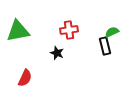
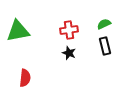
green semicircle: moved 8 px left, 8 px up
black star: moved 12 px right
red semicircle: rotated 18 degrees counterclockwise
